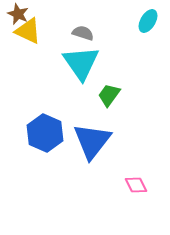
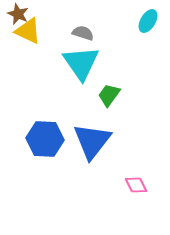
blue hexagon: moved 6 px down; rotated 21 degrees counterclockwise
